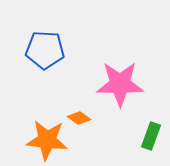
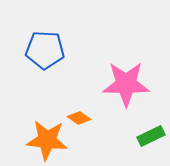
pink star: moved 6 px right
green rectangle: rotated 44 degrees clockwise
